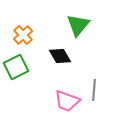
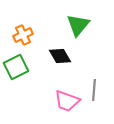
orange cross: rotated 18 degrees clockwise
